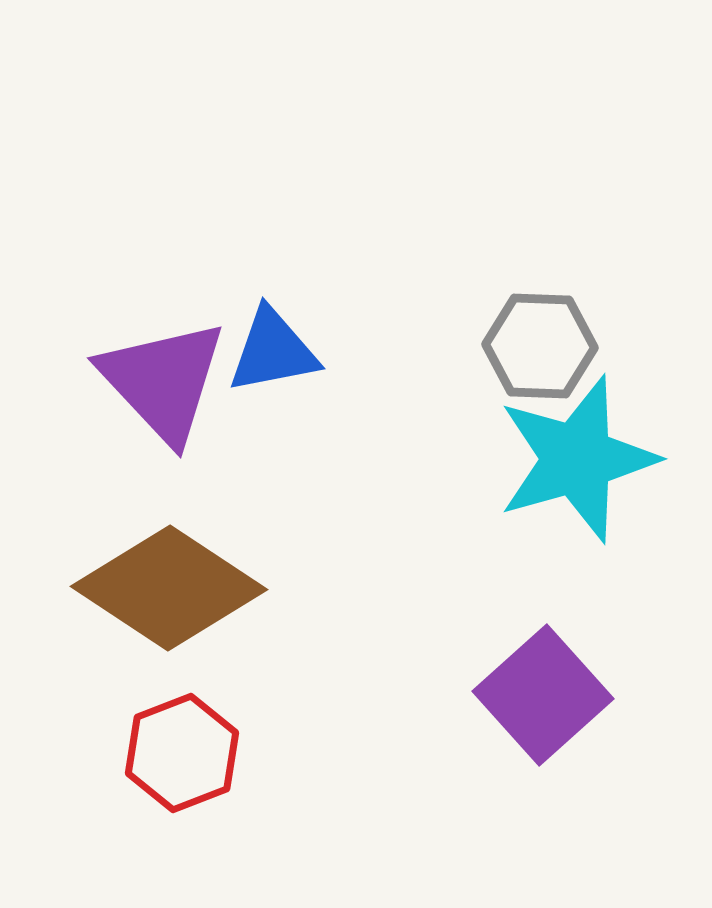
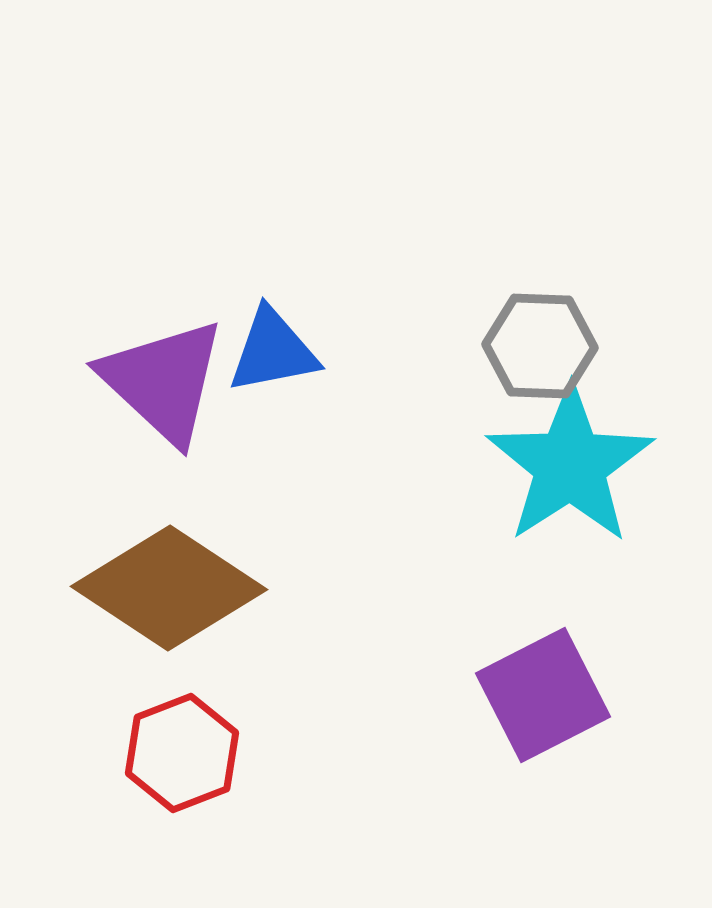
purple triangle: rotated 4 degrees counterclockwise
cyan star: moved 7 px left, 6 px down; rotated 17 degrees counterclockwise
purple square: rotated 15 degrees clockwise
